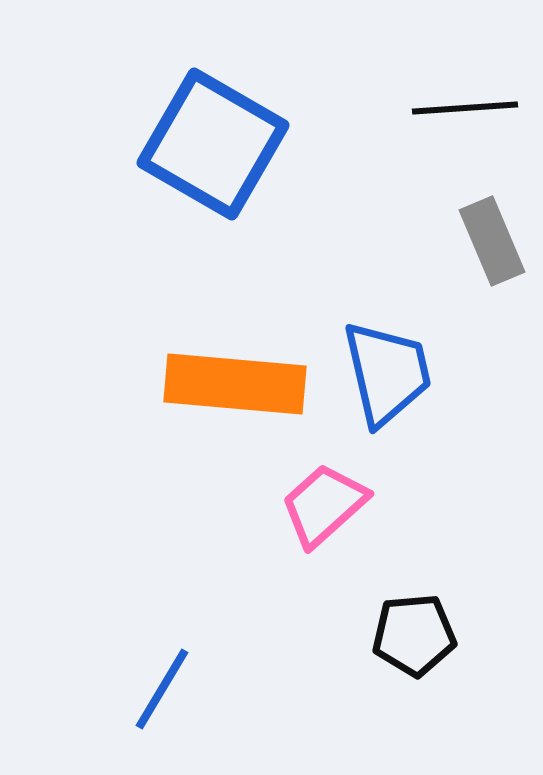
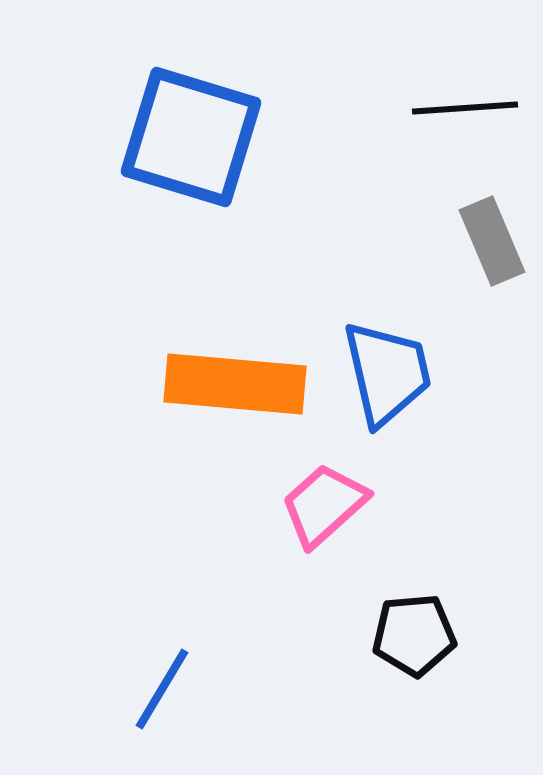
blue square: moved 22 px left, 7 px up; rotated 13 degrees counterclockwise
